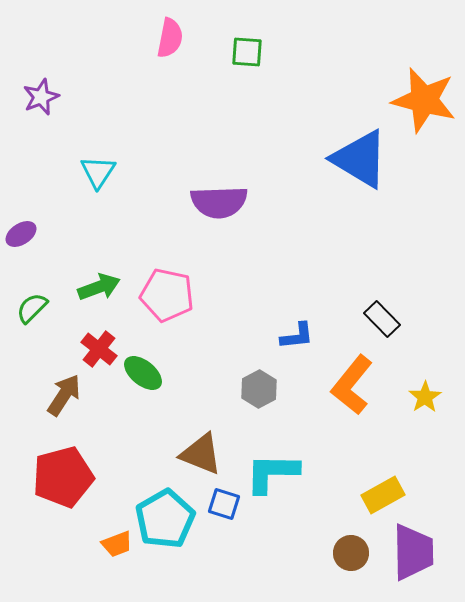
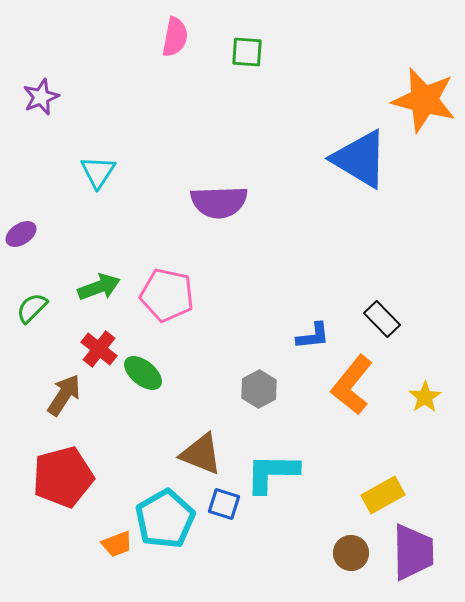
pink semicircle: moved 5 px right, 1 px up
blue L-shape: moved 16 px right
